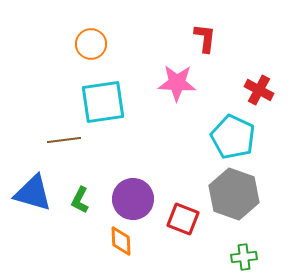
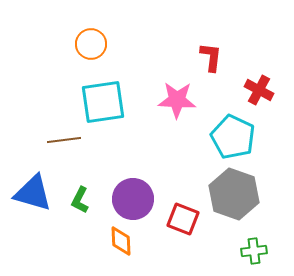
red L-shape: moved 6 px right, 19 px down
pink star: moved 17 px down
green cross: moved 10 px right, 6 px up
